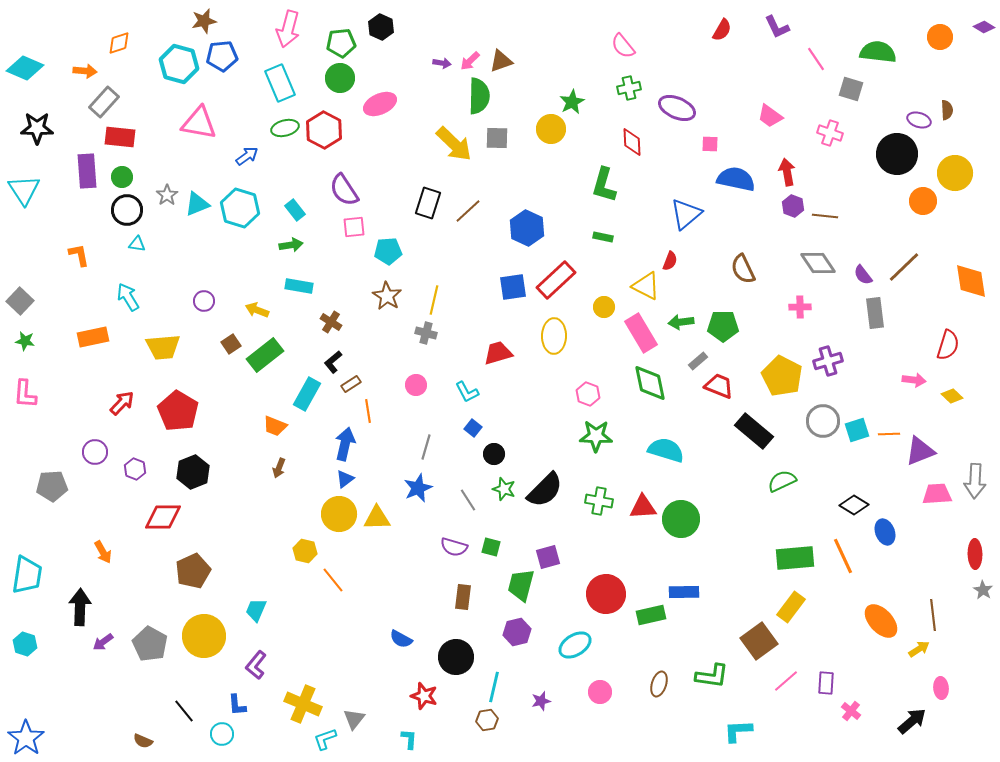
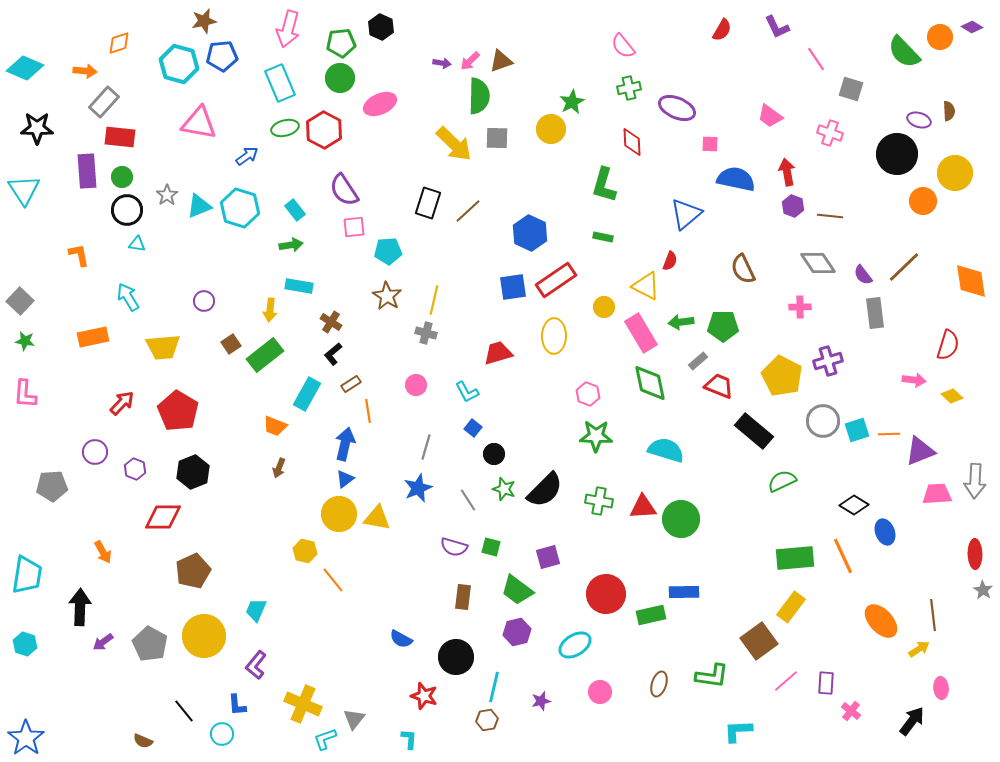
purple diamond at (984, 27): moved 12 px left
green semicircle at (878, 52): moved 26 px right; rotated 141 degrees counterclockwise
brown semicircle at (947, 110): moved 2 px right, 1 px down
cyan triangle at (197, 204): moved 2 px right, 2 px down
brown line at (825, 216): moved 5 px right
blue hexagon at (527, 228): moved 3 px right, 5 px down
red rectangle at (556, 280): rotated 9 degrees clockwise
yellow arrow at (257, 310): moved 13 px right; rotated 105 degrees counterclockwise
black L-shape at (333, 362): moved 8 px up
yellow triangle at (377, 518): rotated 12 degrees clockwise
green trapezoid at (521, 585): moved 4 px left, 5 px down; rotated 68 degrees counterclockwise
black arrow at (912, 721): rotated 12 degrees counterclockwise
